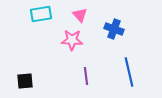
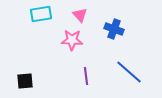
blue line: rotated 36 degrees counterclockwise
